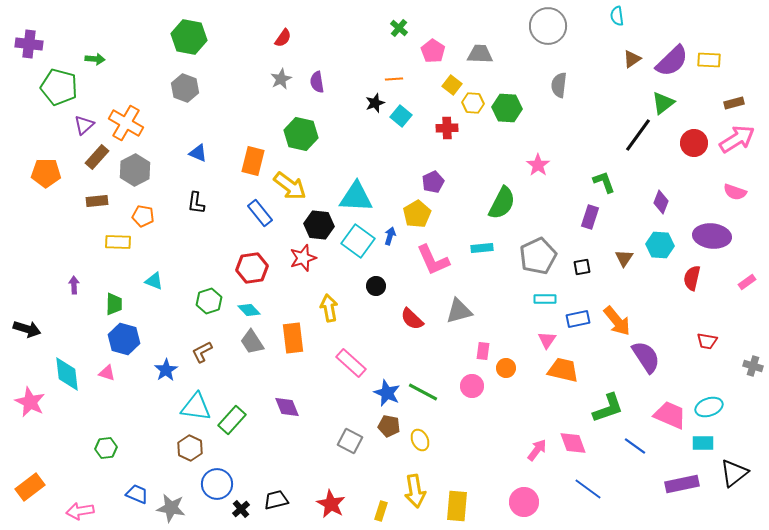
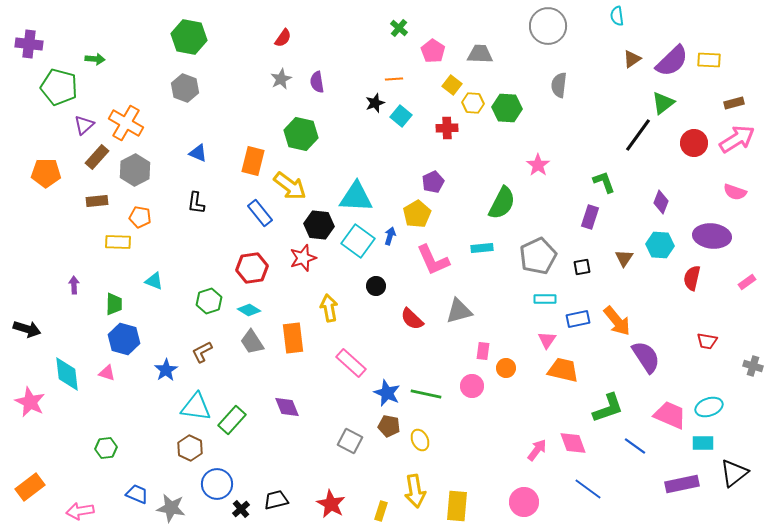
orange pentagon at (143, 216): moved 3 px left, 1 px down
cyan diamond at (249, 310): rotated 15 degrees counterclockwise
green line at (423, 392): moved 3 px right, 2 px down; rotated 16 degrees counterclockwise
